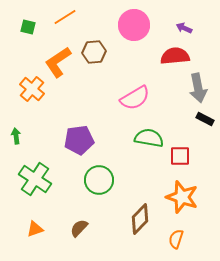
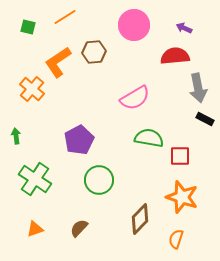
purple pentagon: rotated 20 degrees counterclockwise
